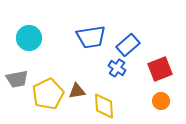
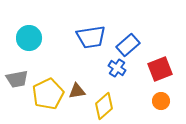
yellow diamond: rotated 52 degrees clockwise
